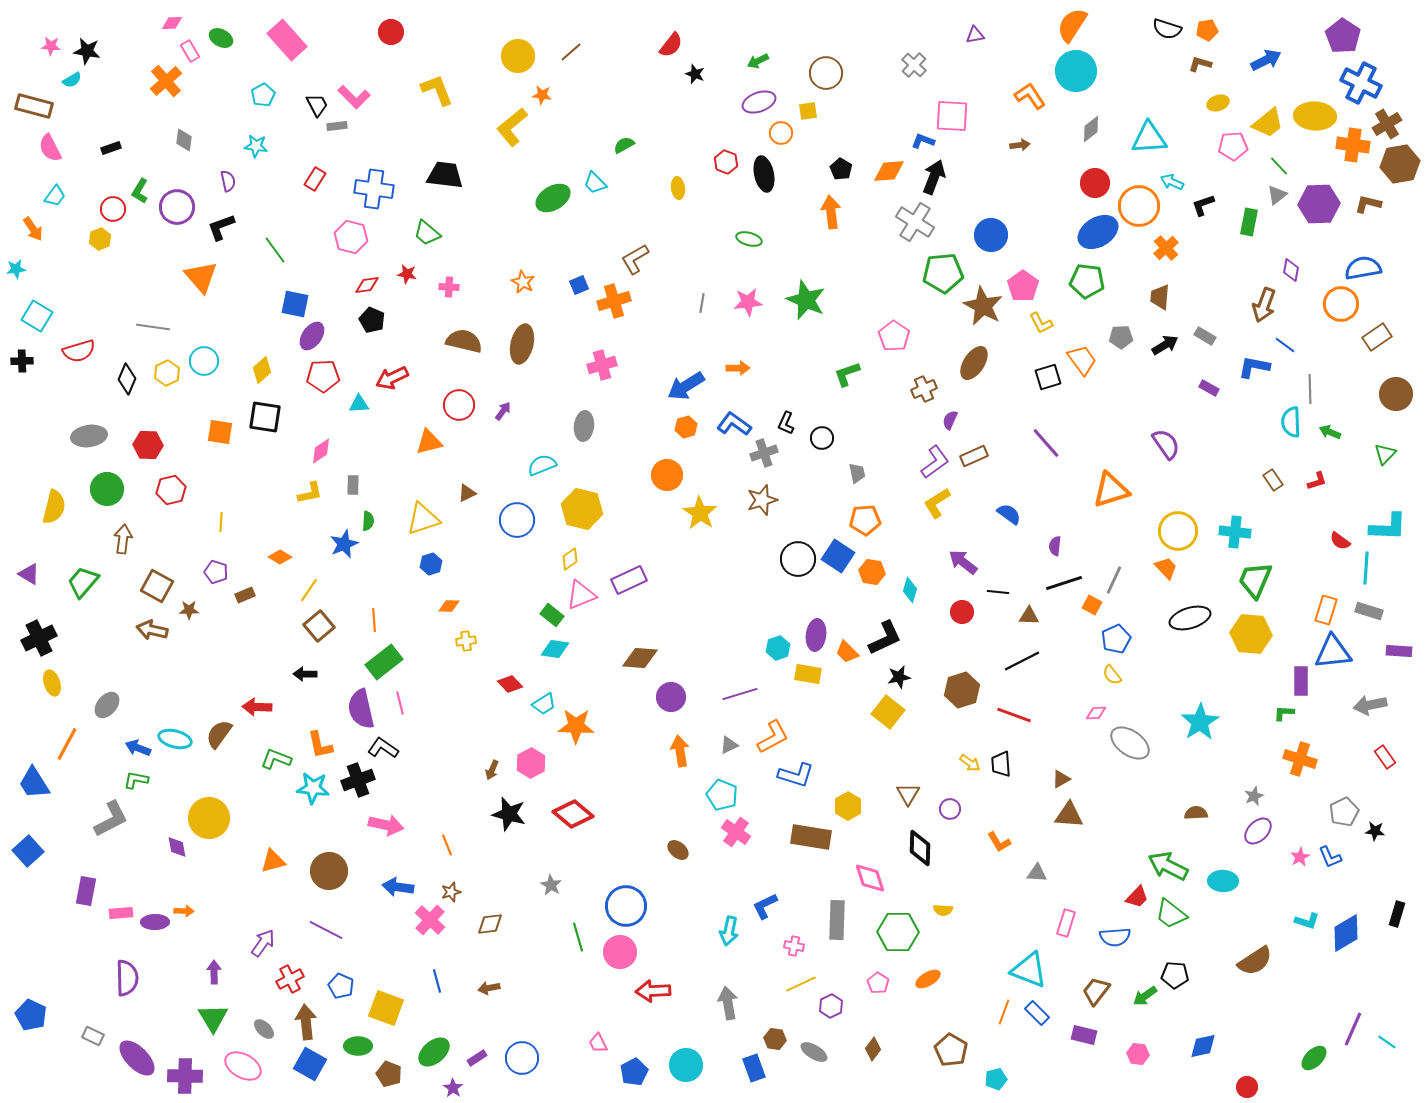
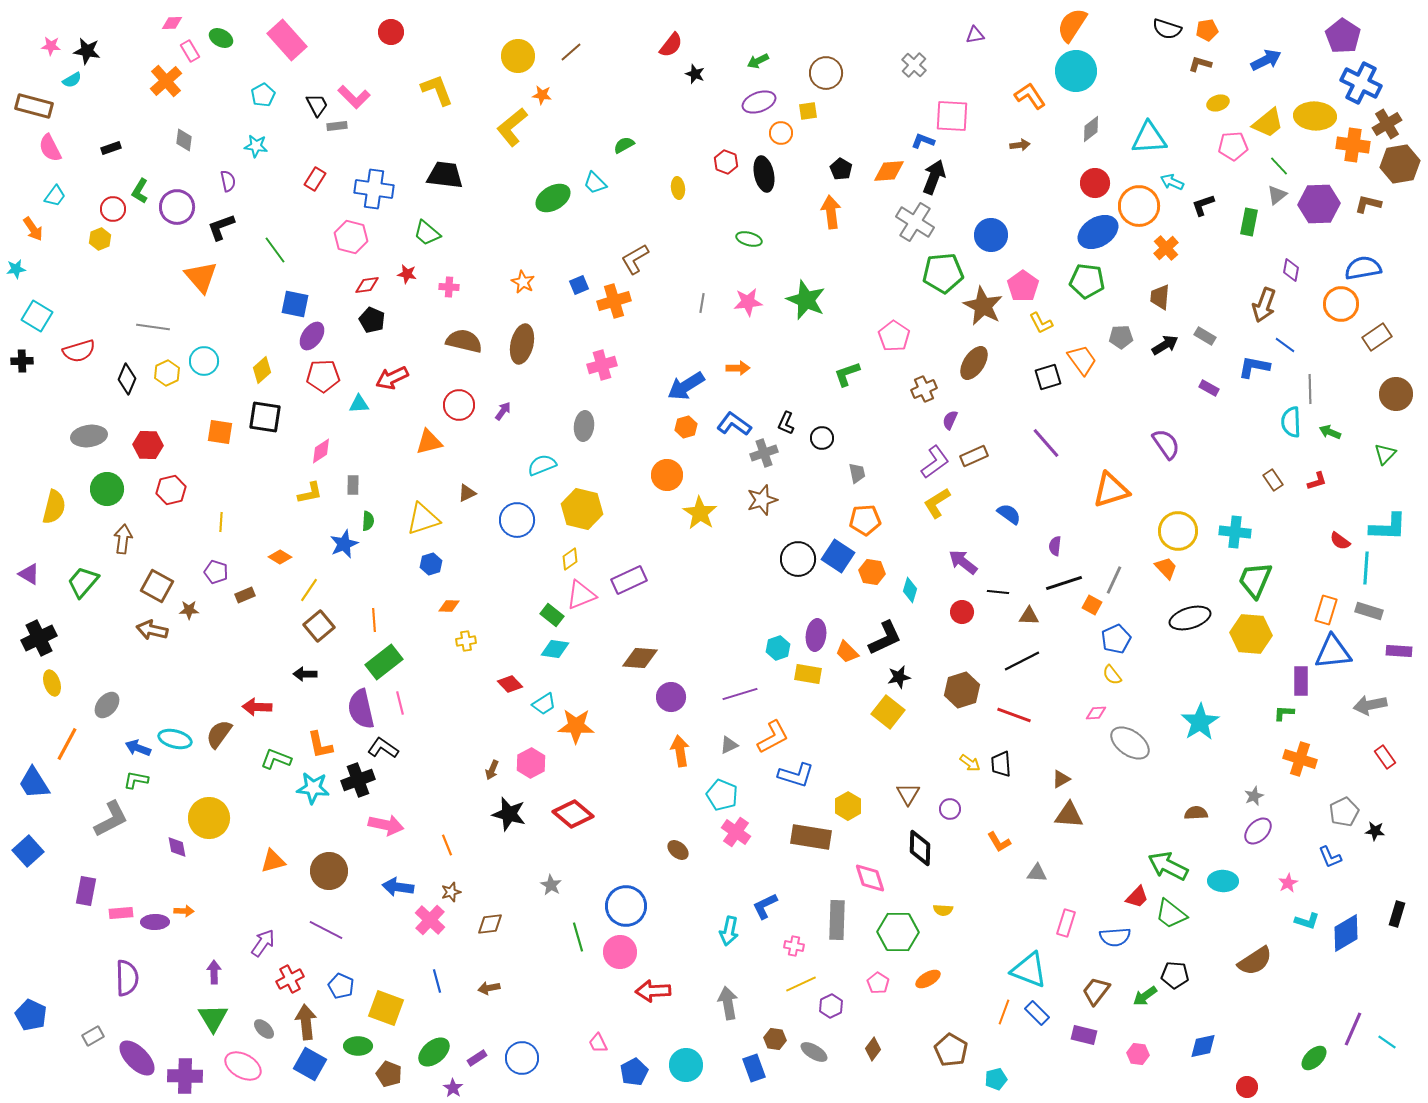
pink star at (1300, 857): moved 12 px left, 26 px down
gray rectangle at (93, 1036): rotated 55 degrees counterclockwise
